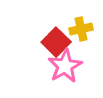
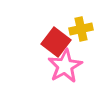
red square: rotated 8 degrees counterclockwise
